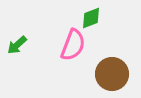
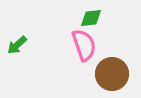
green diamond: rotated 15 degrees clockwise
pink semicircle: moved 11 px right; rotated 40 degrees counterclockwise
